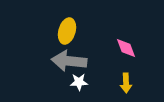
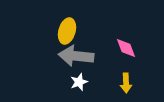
gray arrow: moved 7 px right, 5 px up
white star: rotated 18 degrees counterclockwise
